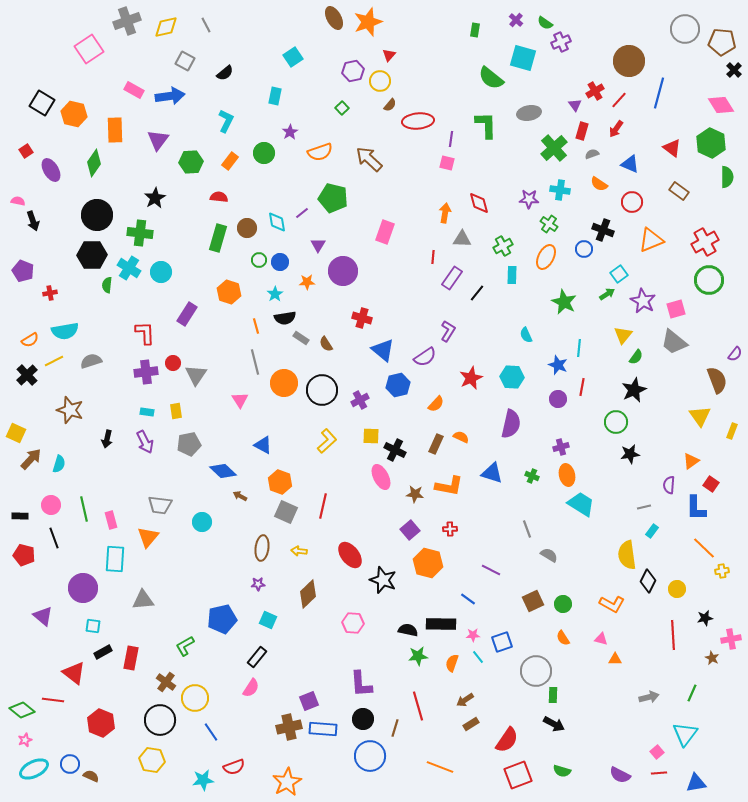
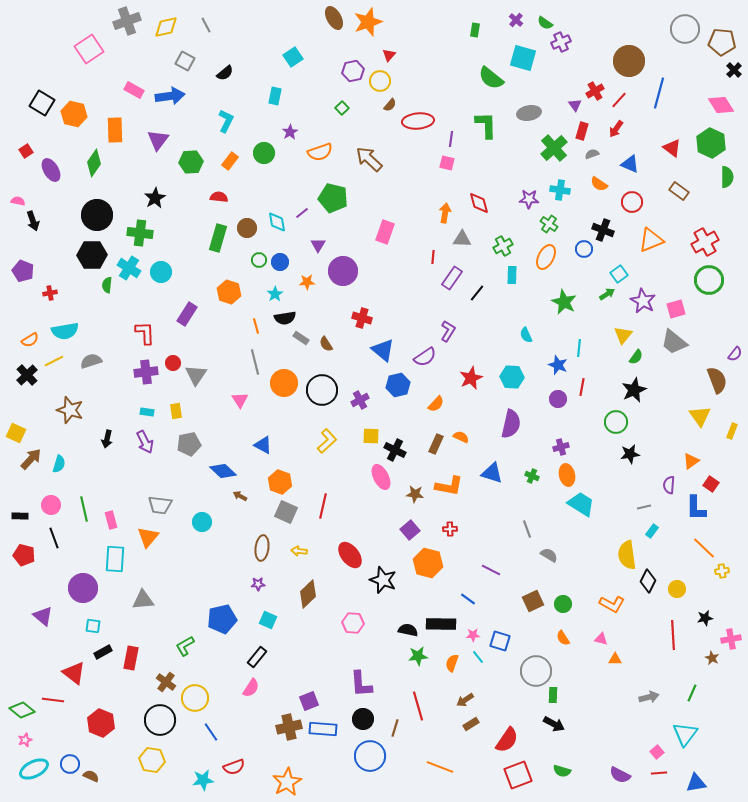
blue square at (502, 642): moved 2 px left, 1 px up; rotated 35 degrees clockwise
